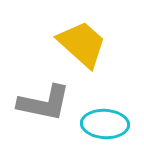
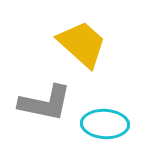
gray L-shape: moved 1 px right
